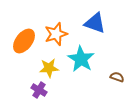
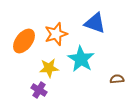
brown semicircle: moved 2 px down; rotated 24 degrees counterclockwise
